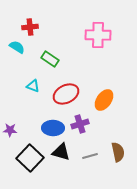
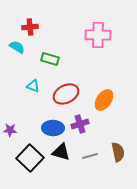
green rectangle: rotated 18 degrees counterclockwise
